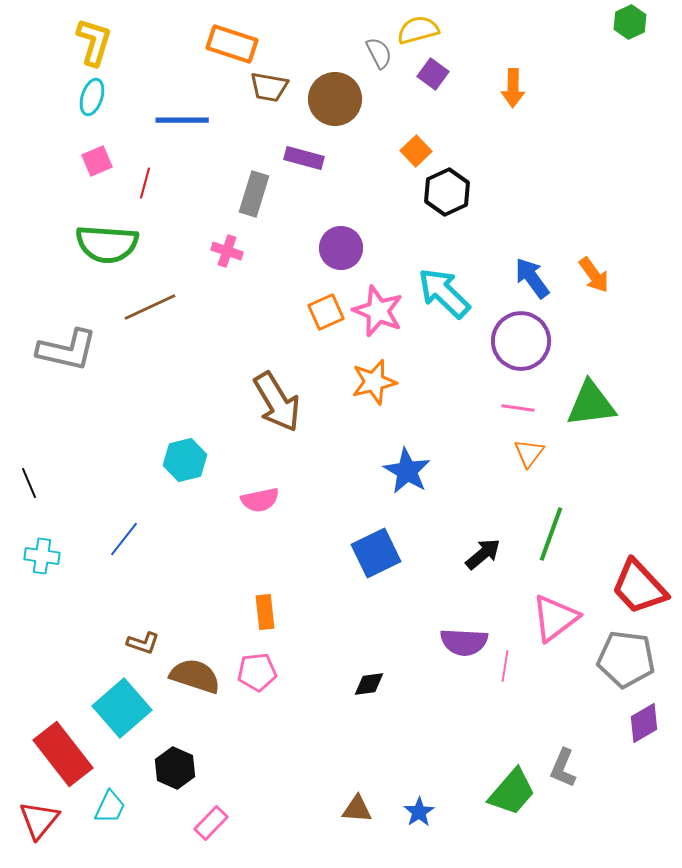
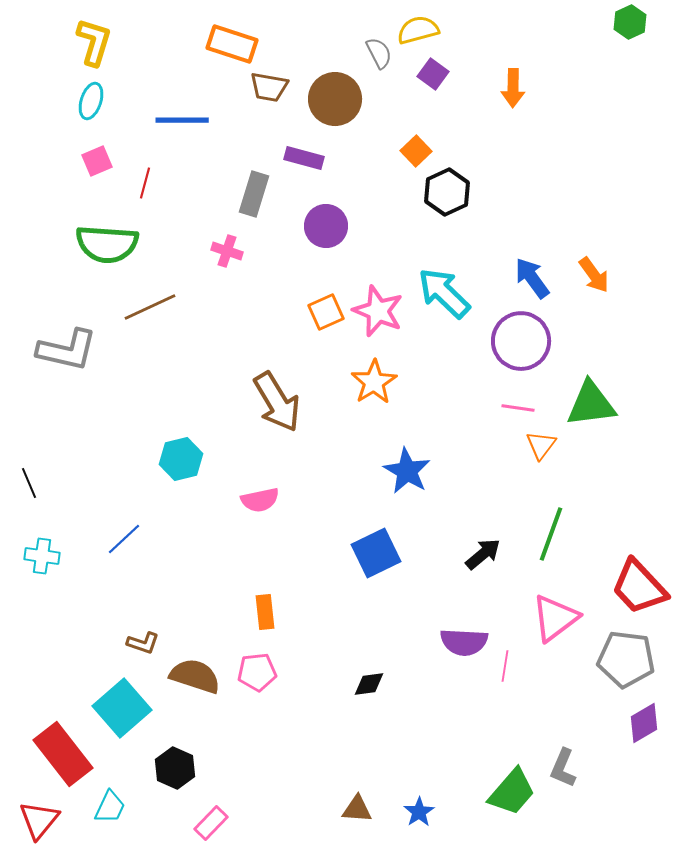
cyan ellipse at (92, 97): moved 1 px left, 4 px down
purple circle at (341, 248): moved 15 px left, 22 px up
orange star at (374, 382): rotated 18 degrees counterclockwise
orange triangle at (529, 453): moved 12 px right, 8 px up
cyan hexagon at (185, 460): moved 4 px left, 1 px up
blue line at (124, 539): rotated 9 degrees clockwise
